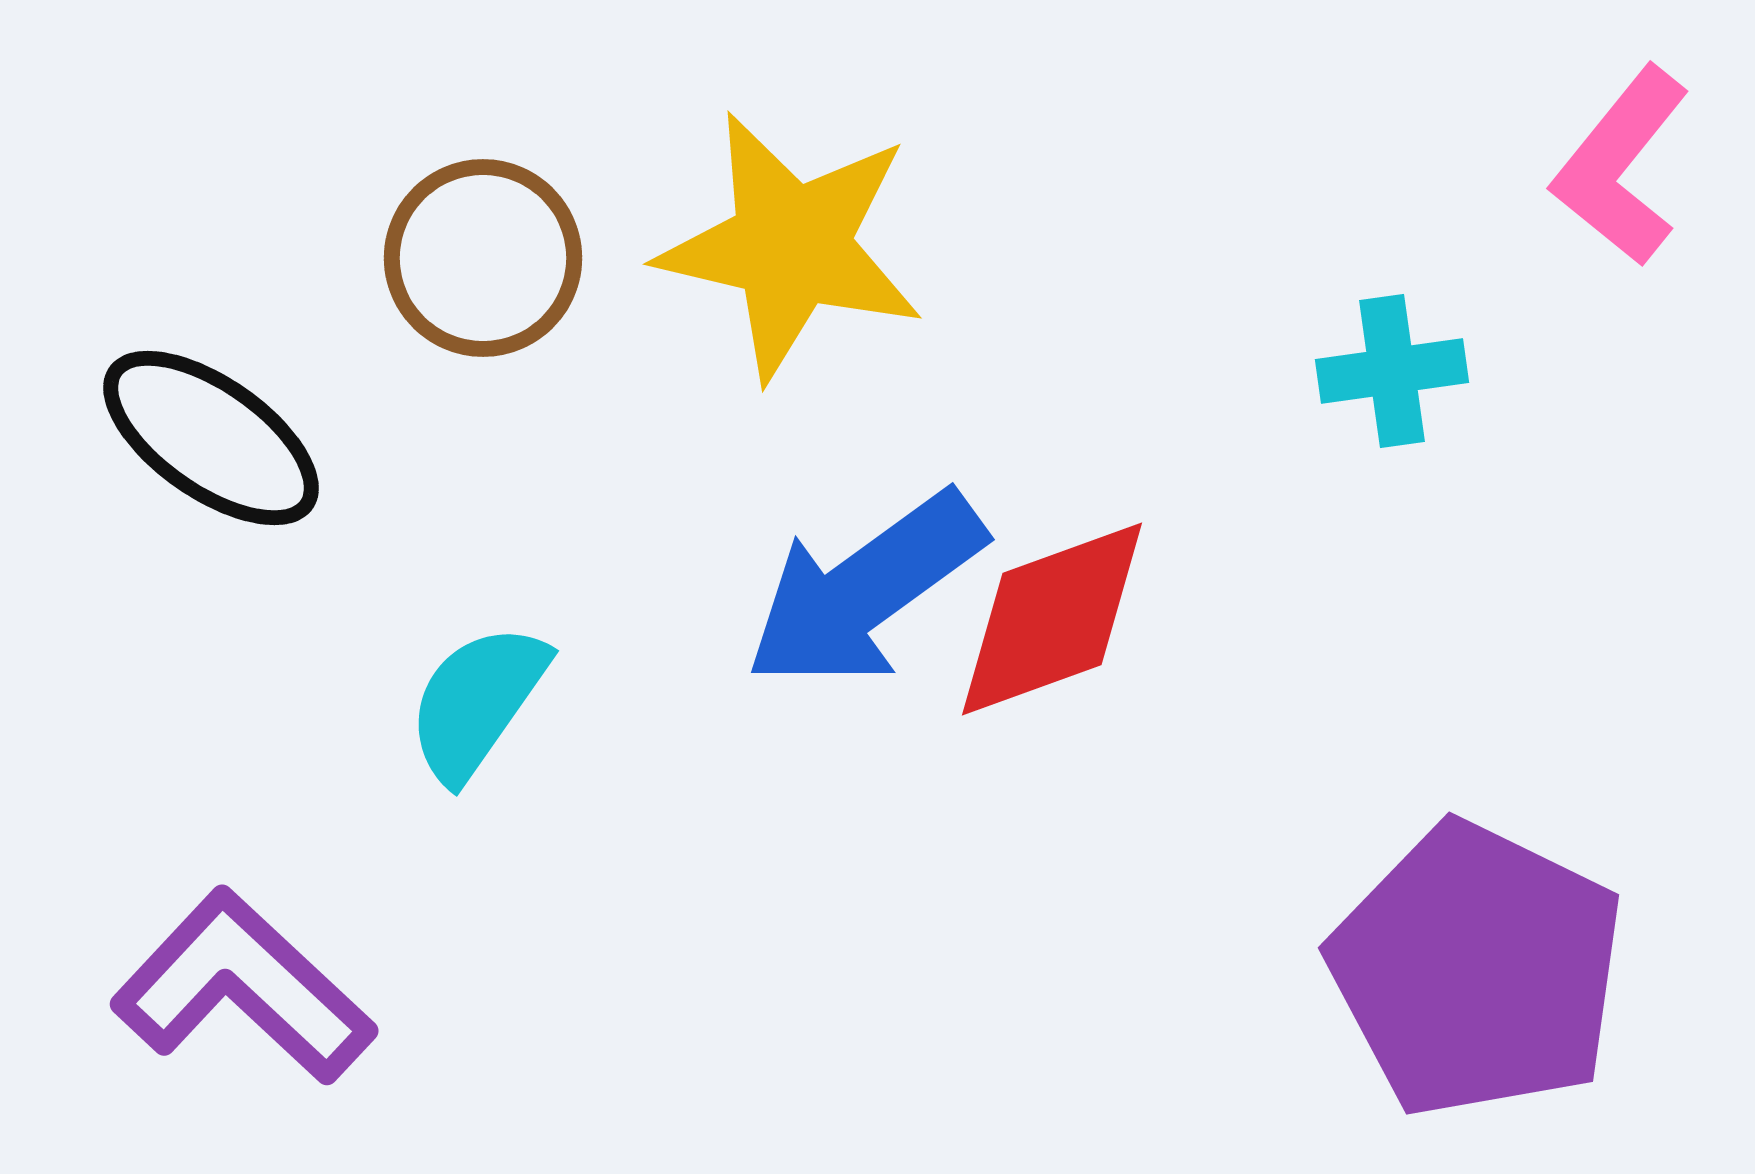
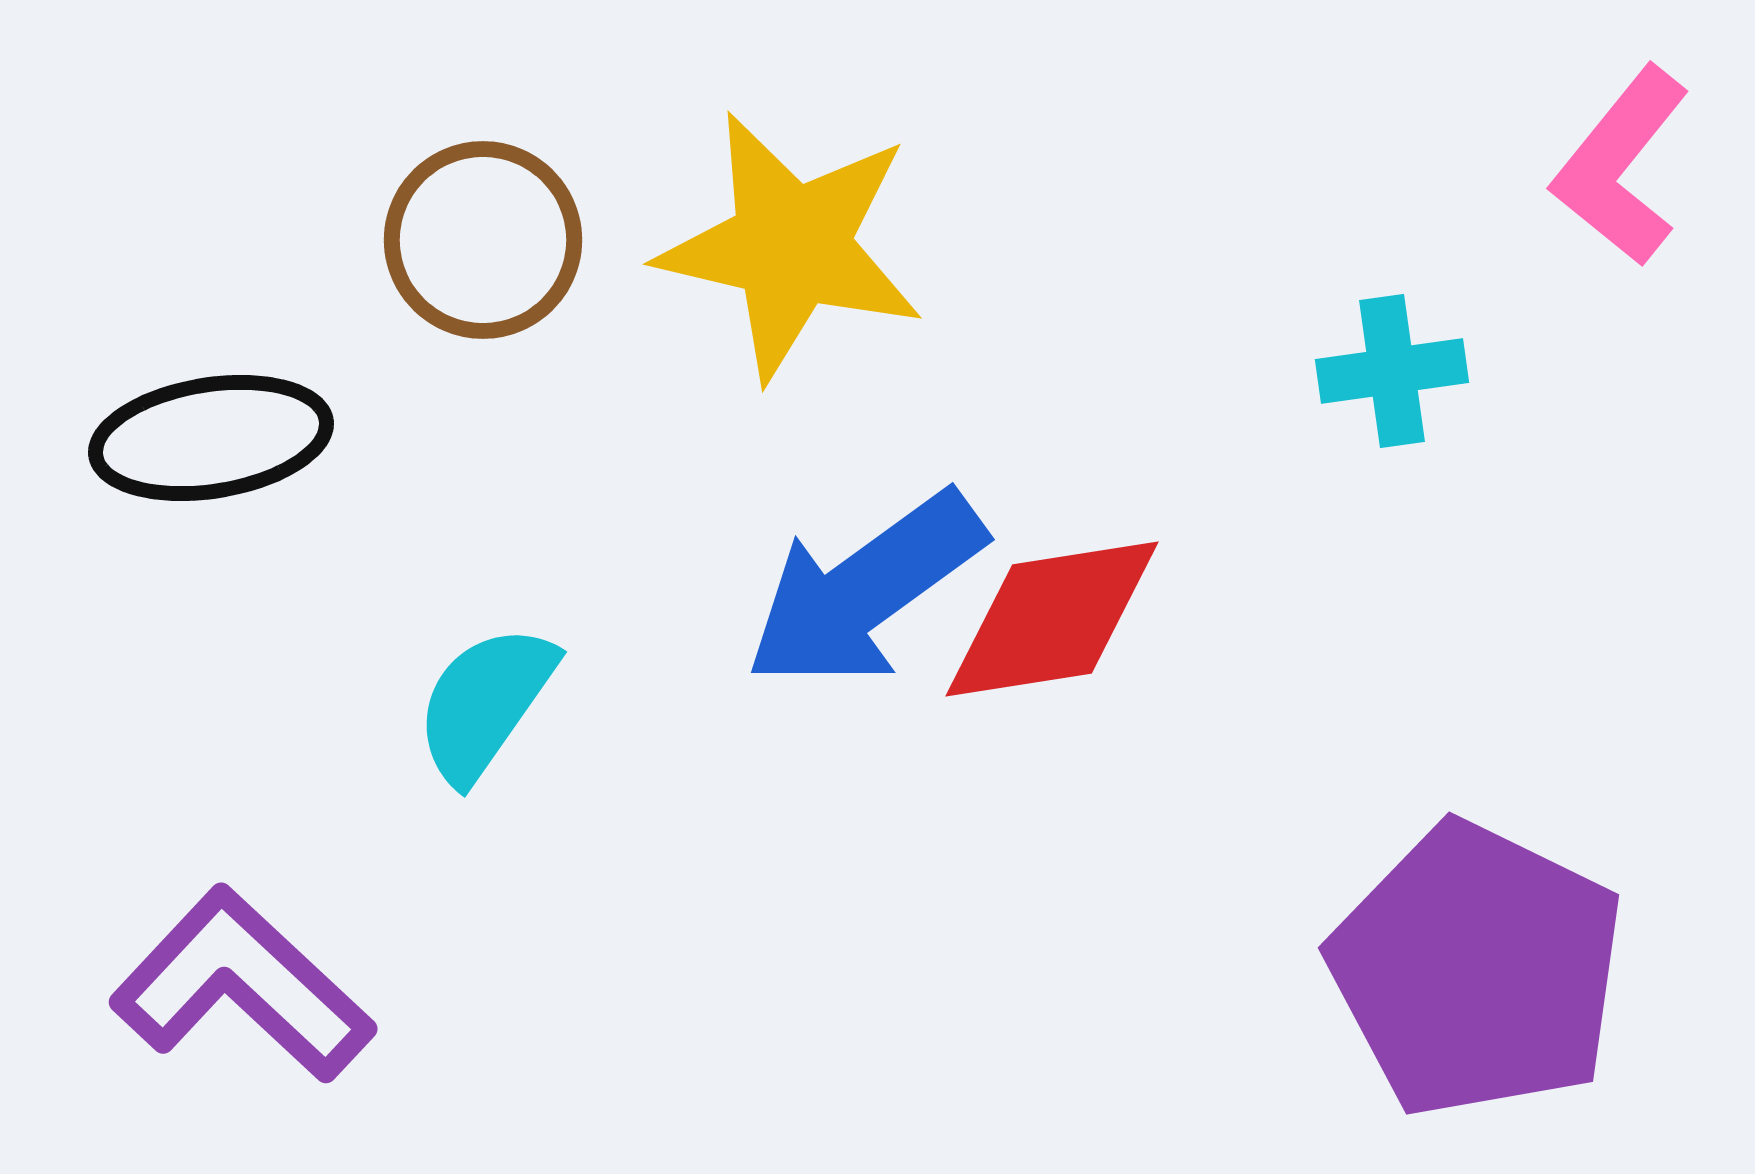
brown circle: moved 18 px up
black ellipse: rotated 44 degrees counterclockwise
red diamond: rotated 11 degrees clockwise
cyan semicircle: moved 8 px right, 1 px down
purple L-shape: moved 1 px left, 2 px up
